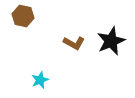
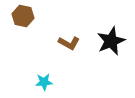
brown L-shape: moved 5 px left
cyan star: moved 4 px right, 2 px down; rotated 18 degrees clockwise
